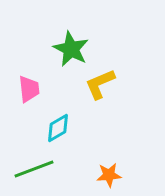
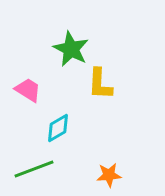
yellow L-shape: rotated 64 degrees counterclockwise
pink trapezoid: moved 1 px left, 1 px down; rotated 52 degrees counterclockwise
